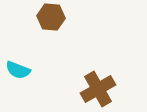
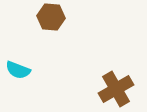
brown cross: moved 18 px right
